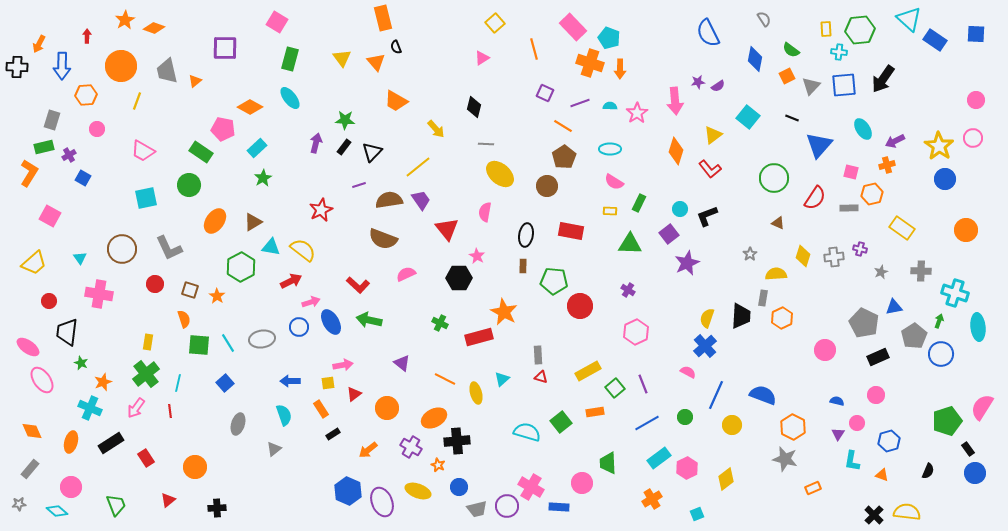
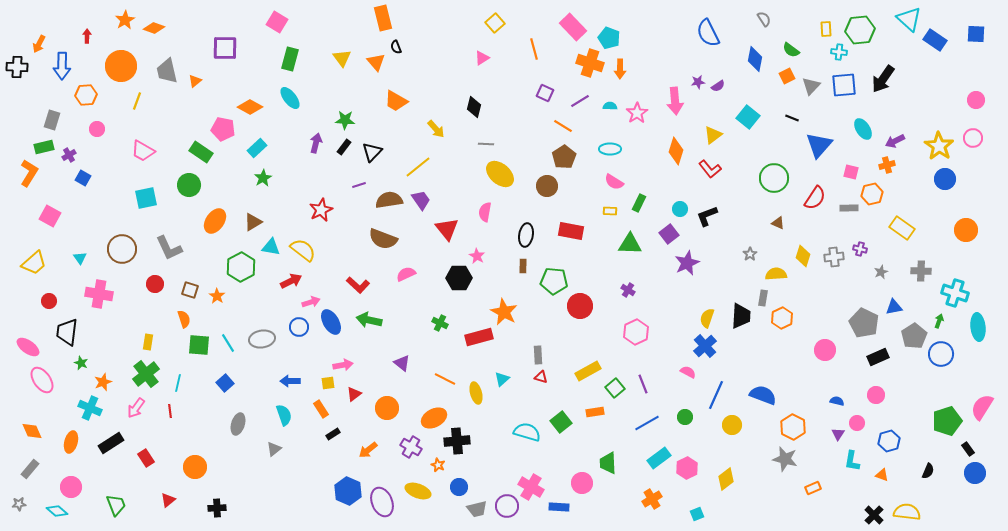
purple line at (580, 103): moved 2 px up; rotated 12 degrees counterclockwise
